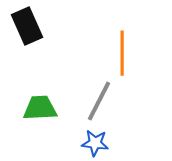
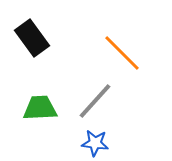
black rectangle: moved 5 px right, 12 px down; rotated 12 degrees counterclockwise
orange line: rotated 45 degrees counterclockwise
gray line: moved 4 px left; rotated 15 degrees clockwise
